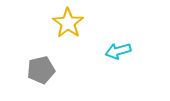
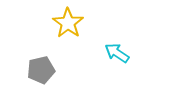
cyan arrow: moved 1 px left, 2 px down; rotated 50 degrees clockwise
